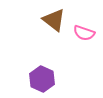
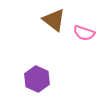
purple hexagon: moved 5 px left
